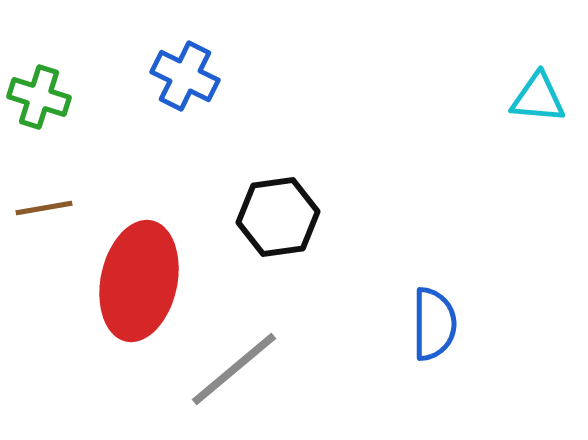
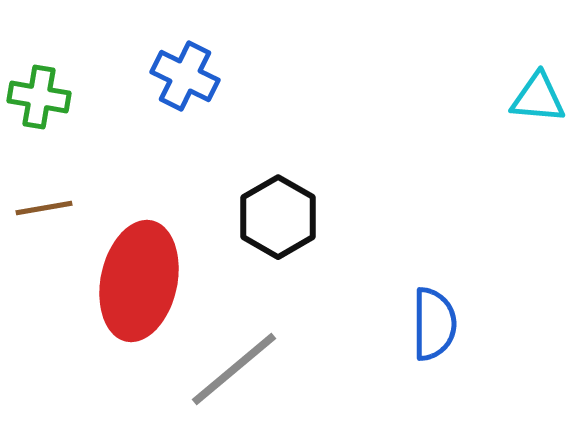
green cross: rotated 8 degrees counterclockwise
black hexagon: rotated 22 degrees counterclockwise
